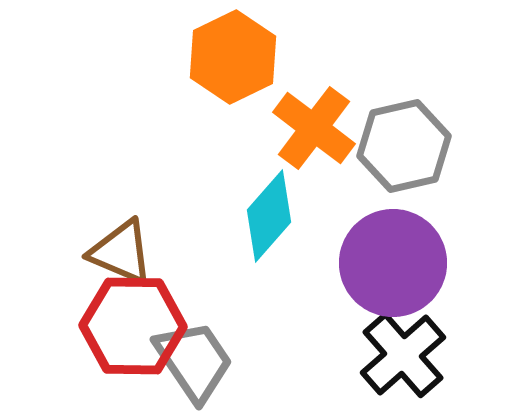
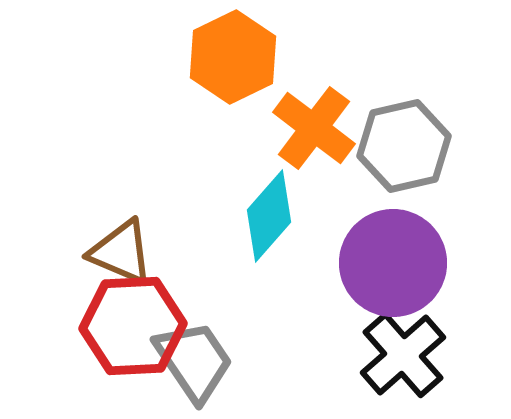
red hexagon: rotated 4 degrees counterclockwise
